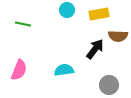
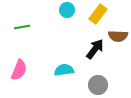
yellow rectangle: moved 1 px left; rotated 42 degrees counterclockwise
green line: moved 1 px left, 3 px down; rotated 21 degrees counterclockwise
gray circle: moved 11 px left
